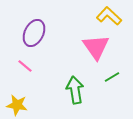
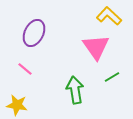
pink line: moved 3 px down
